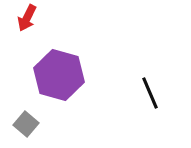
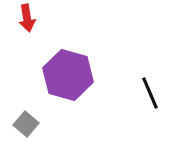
red arrow: rotated 36 degrees counterclockwise
purple hexagon: moved 9 px right
